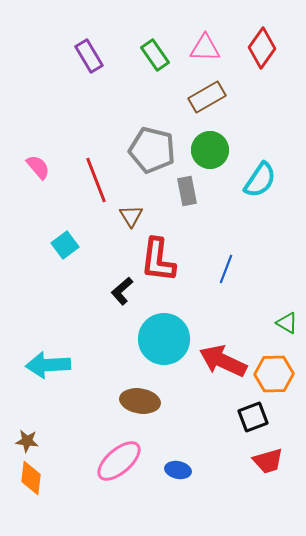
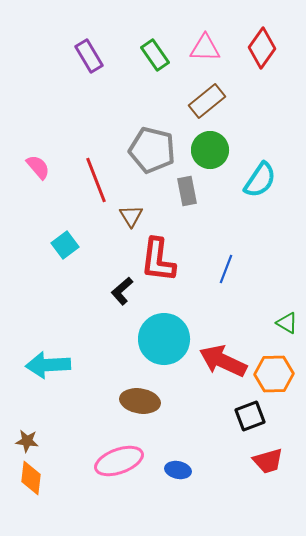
brown rectangle: moved 4 px down; rotated 9 degrees counterclockwise
black square: moved 3 px left, 1 px up
pink ellipse: rotated 21 degrees clockwise
